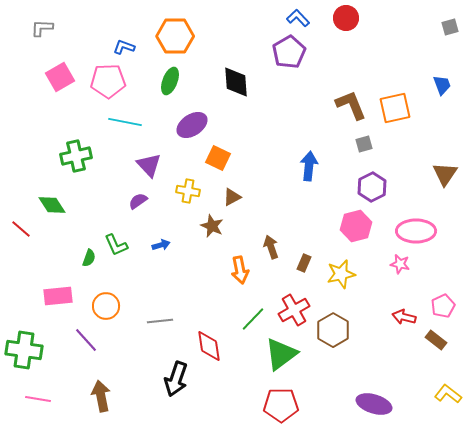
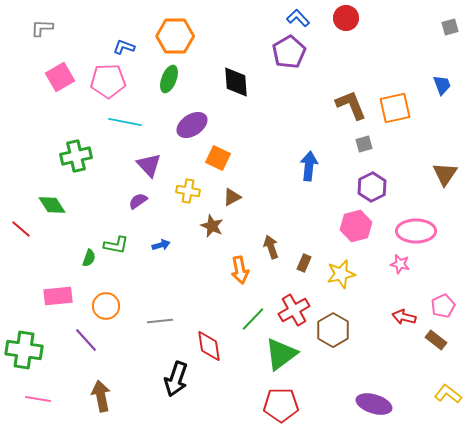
green ellipse at (170, 81): moved 1 px left, 2 px up
green L-shape at (116, 245): rotated 55 degrees counterclockwise
